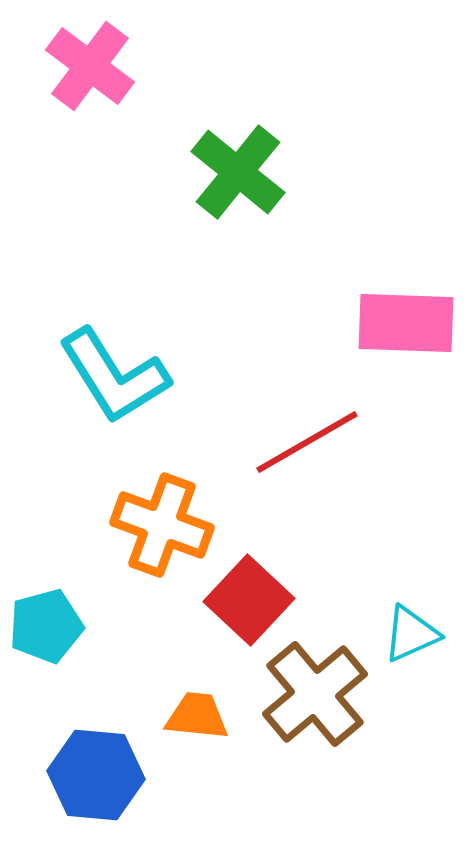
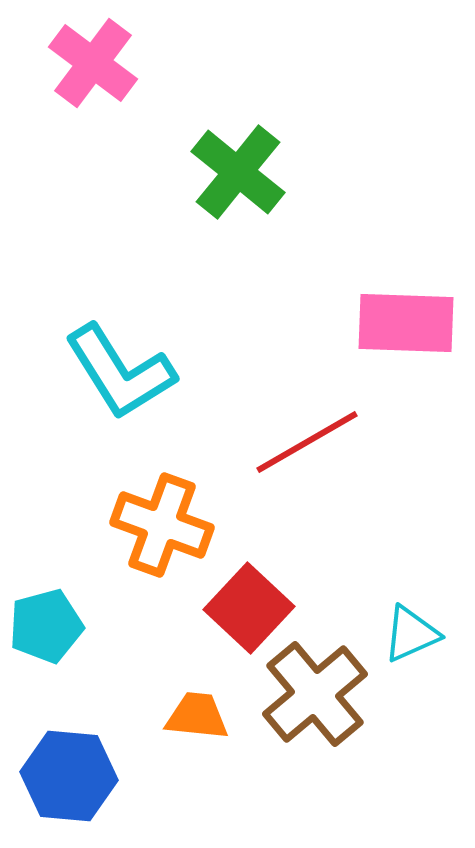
pink cross: moved 3 px right, 3 px up
cyan L-shape: moved 6 px right, 4 px up
red square: moved 8 px down
blue hexagon: moved 27 px left, 1 px down
